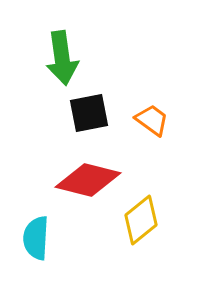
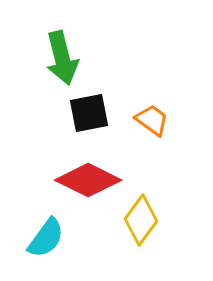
green arrow: rotated 6 degrees counterclockwise
red diamond: rotated 12 degrees clockwise
yellow diamond: rotated 15 degrees counterclockwise
cyan semicircle: moved 10 px right; rotated 147 degrees counterclockwise
